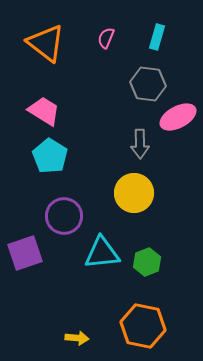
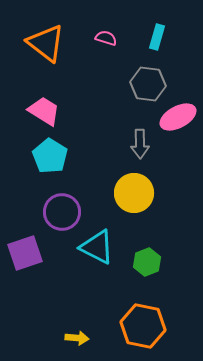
pink semicircle: rotated 85 degrees clockwise
purple circle: moved 2 px left, 4 px up
cyan triangle: moved 5 px left, 6 px up; rotated 33 degrees clockwise
